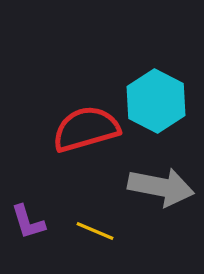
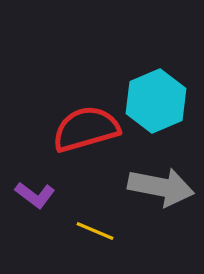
cyan hexagon: rotated 10 degrees clockwise
purple L-shape: moved 7 px right, 27 px up; rotated 36 degrees counterclockwise
